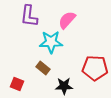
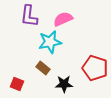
pink semicircle: moved 4 px left, 1 px up; rotated 24 degrees clockwise
cyan star: moved 1 px left; rotated 10 degrees counterclockwise
red pentagon: rotated 15 degrees clockwise
black star: moved 2 px up
